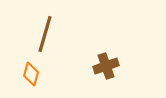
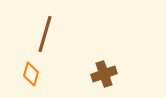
brown cross: moved 2 px left, 8 px down
